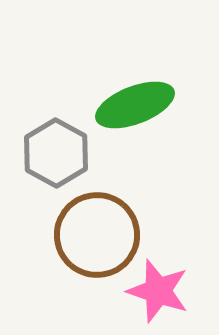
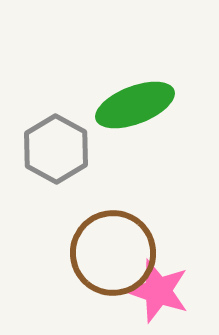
gray hexagon: moved 4 px up
brown circle: moved 16 px right, 18 px down
